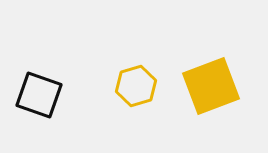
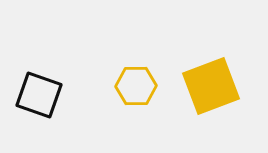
yellow hexagon: rotated 15 degrees clockwise
